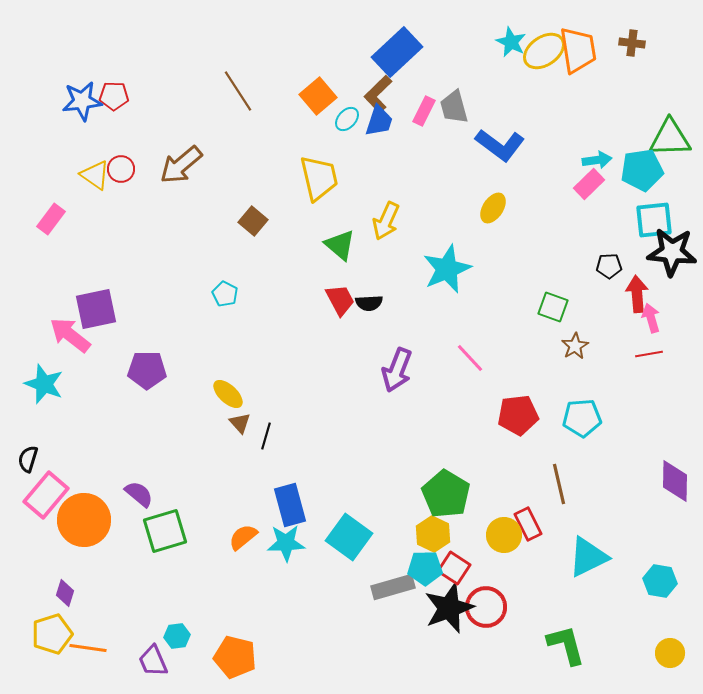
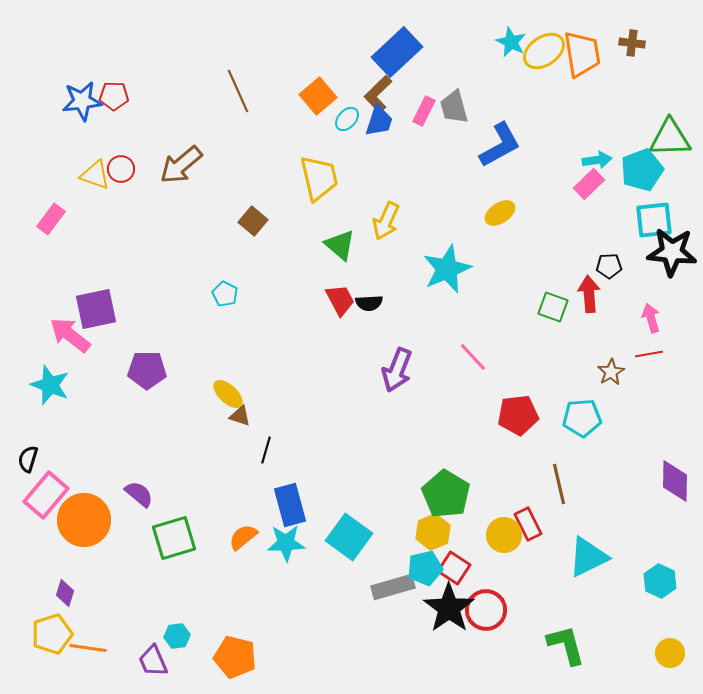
orange trapezoid at (578, 50): moved 4 px right, 4 px down
brown line at (238, 91): rotated 9 degrees clockwise
blue L-shape at (500, 145): rotated 66 degrees counterclockwise
cyan pentagon at (642, 170): rotated 12 degrees counterclockwise
yellow triangle at (95, 175): rotated 16 degrees counterclockwise
yellow ellipse at (493, 208): moved 7 px right, 5 px down; rotated 24 degrees clockwise
red arrow at (637, 294): moved 48 px left
brown star at (575, 346): moved 36 px right, 26 px down
pink line at (470, 358): moved 3 px right, 1 px up
cyan star at (44, 384): moved 6 px right, 1 px down
brown triangle at (240, 423): moved 7 px up; rotated 30 degrees counterclockwise
black line at (266, 436): moved 14 px down
green square at (165, 531): moved 9 px right, 7 px down
yellow hexagon at (433, 534): moved 2 px up; rotated 12 degrees clockwise
cyan pentagon at (425, 568): rotated 12 degrees counterclockwise
cyan hexagon at (660, 581): rotated 16 degrees clockwise
red circle at (486, 607): moved 3 px down
black star at (449, 608): rotated 15 degrees counterclockwise
